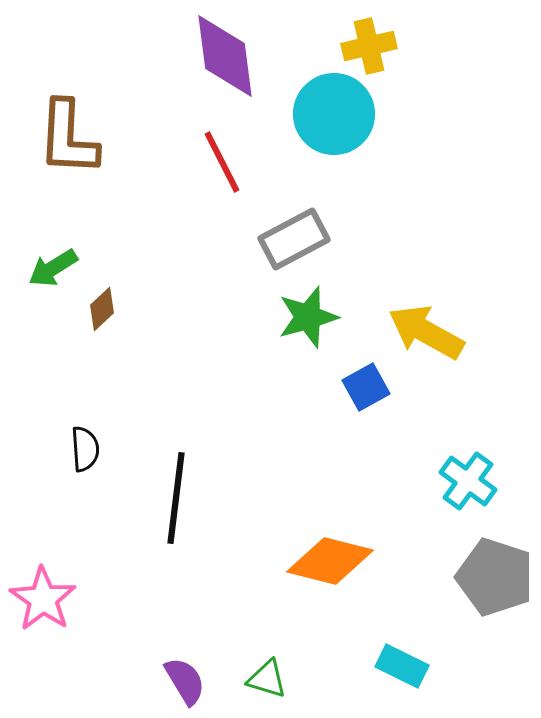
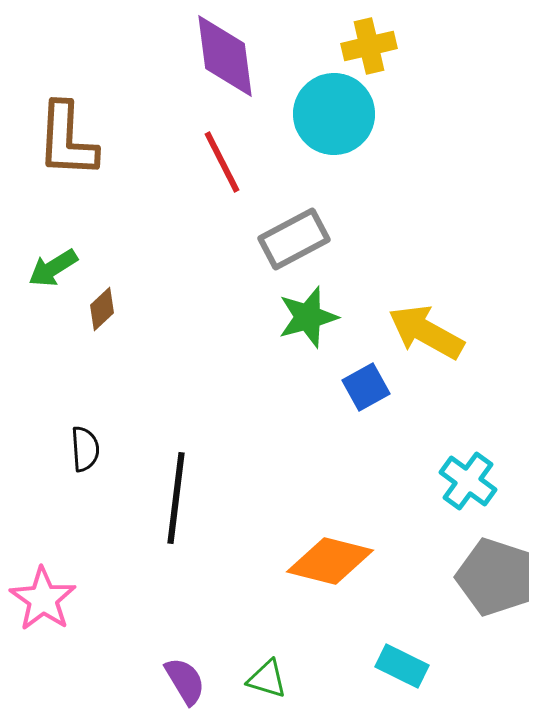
brown L-shape: moved 1 px left, 2 px down
